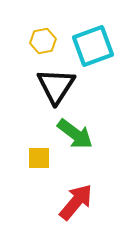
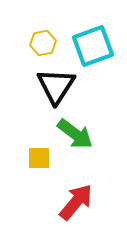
yellow hexagon: moved 2 px down
